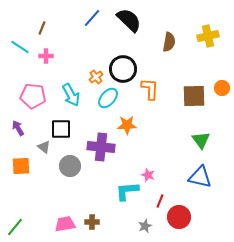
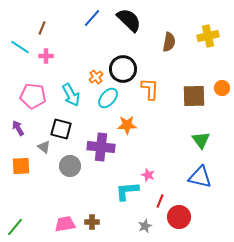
black square: rotated 15 degrees clockwise
